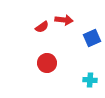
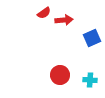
red arrow: rotated 12 degrees counterclockwise
red semicircle: moved 2 px right, 14 px up
red circle: moved 13 px right, 12 px down
